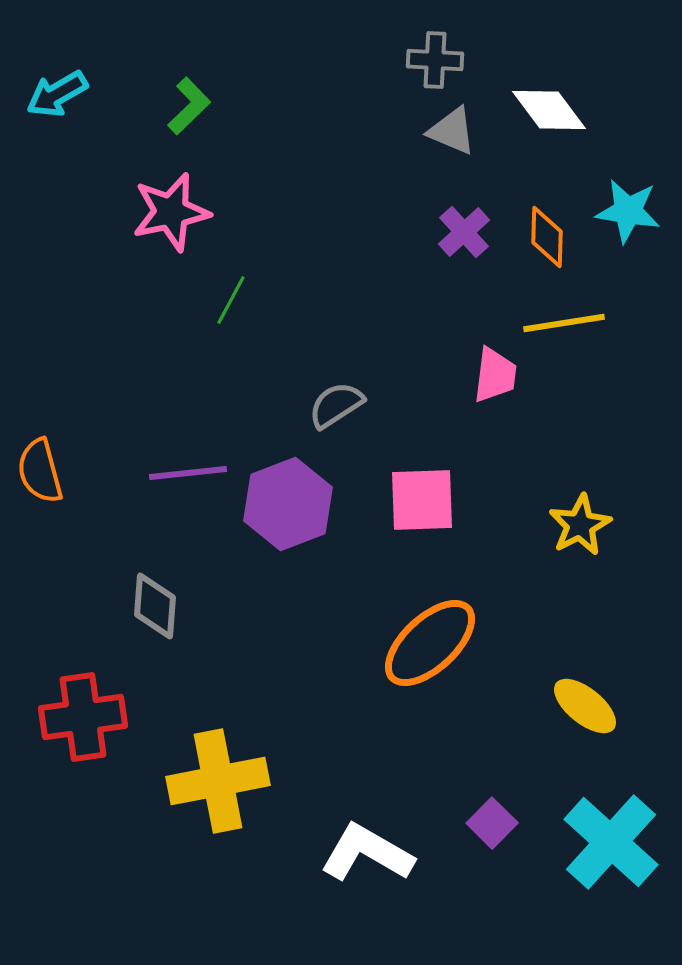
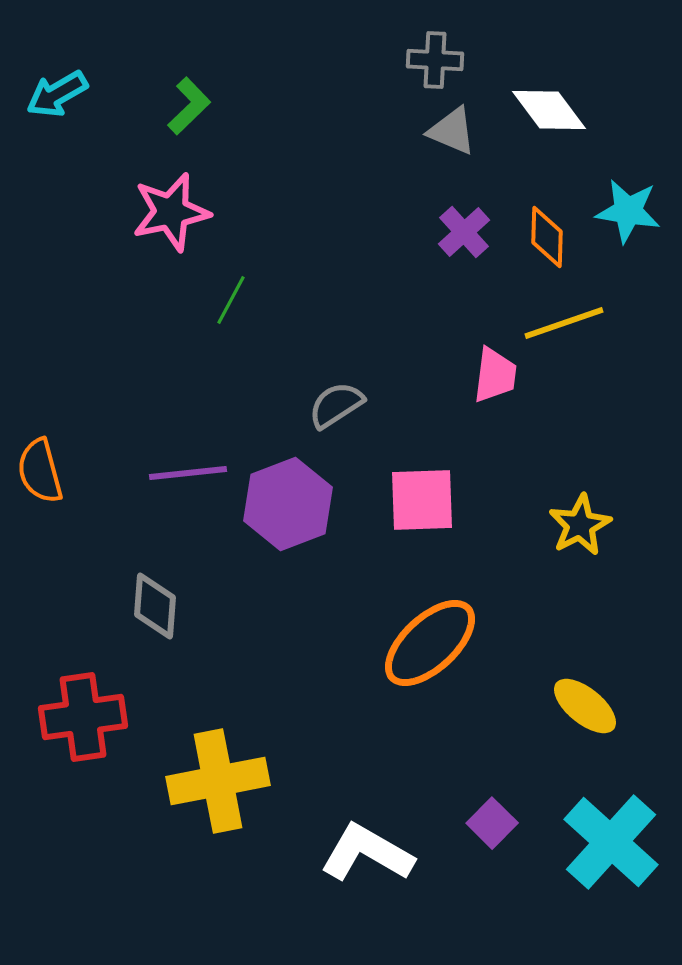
yellow line: rotated 10 degrees counterclockwise
